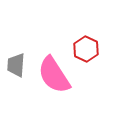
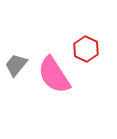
gray trapezoid: rotated 35 degrees clockwise
